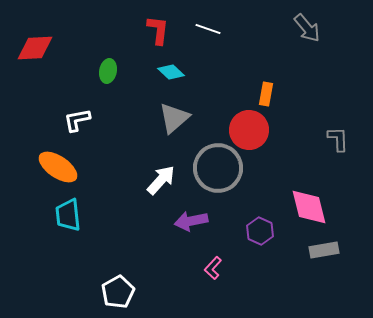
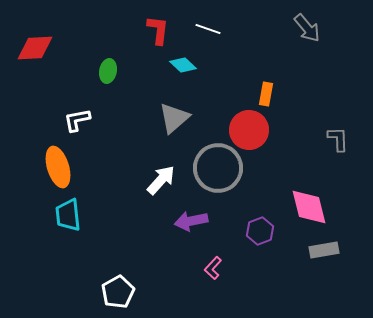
cyan diamond: moved 12 px right, 7 px up
orange ellipse: rotated 39 degrees clockwise
purple hexagon: rotated 16 degrees clockwise
